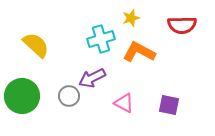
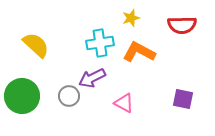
cyan cross: moved 1 px left, 4 px down; rotated 8 degrees clockwise
purple square: moved 14 px right, 6 px up
